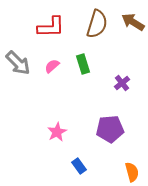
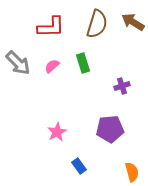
green rectangle: moved 1 px up
purple cross: moved 3 px down; rotated 21 degrees clockwise
